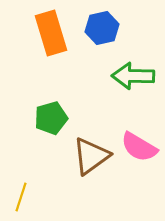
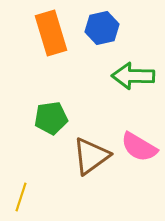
green pentagon: rotated 8 degrees clockwise
